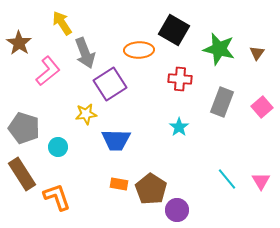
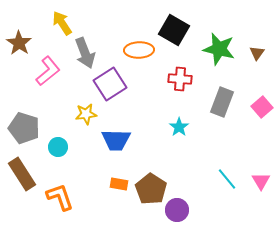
orange L-shape: moved 3 px right
